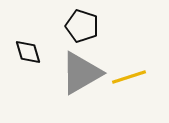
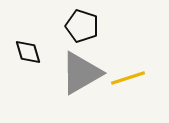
yellow line: moved 1 px left, 1 px down
